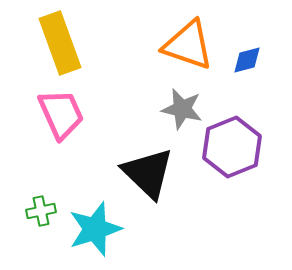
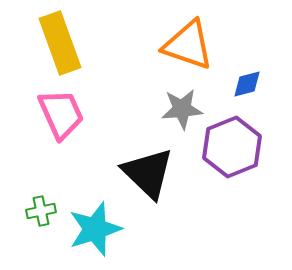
blue diamond: moved 24 px down
gray star: rotated 18 degrees counterclockwise
